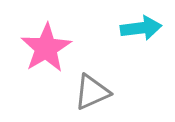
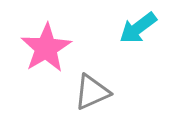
cyan arrow: moved 3 px left; rotated 150 degrees clockwise
